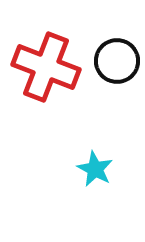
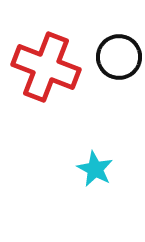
black circle: moved 2 px right, 4 px up
